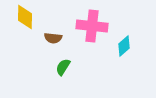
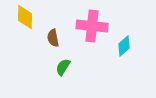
brown semicircle: rotated 72 degrees clockwise
